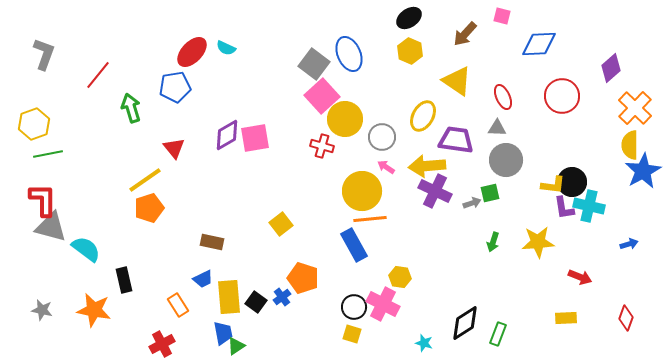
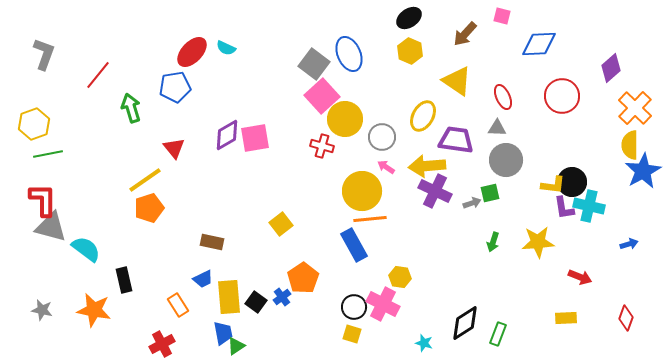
orange pentagon at (303, 278): rotated 20 degrees clockwise
